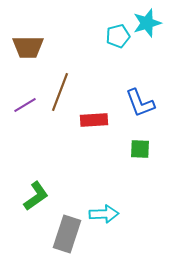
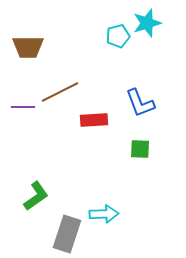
brown line: rotated 42 degrees clockwise
purple line: moved 2 px left, 2 px down; rotated 30 degrees clockwise
